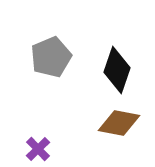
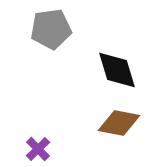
gray pentagon: moved 28 px up; rotated 15 degrees clockwise
black diamond: rotated 36 degrees counterclockwise
